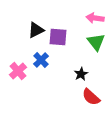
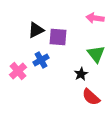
green triangle: moved 12 px down
blue cross: rotated 14 degrees clockwise
